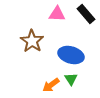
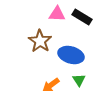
black rectangle: moved 4 px left, 3 px down; rotated 18 degrees counterclockwise
brown star: moved 8 px right
green triangle: moved 8 px right, 1 px down
